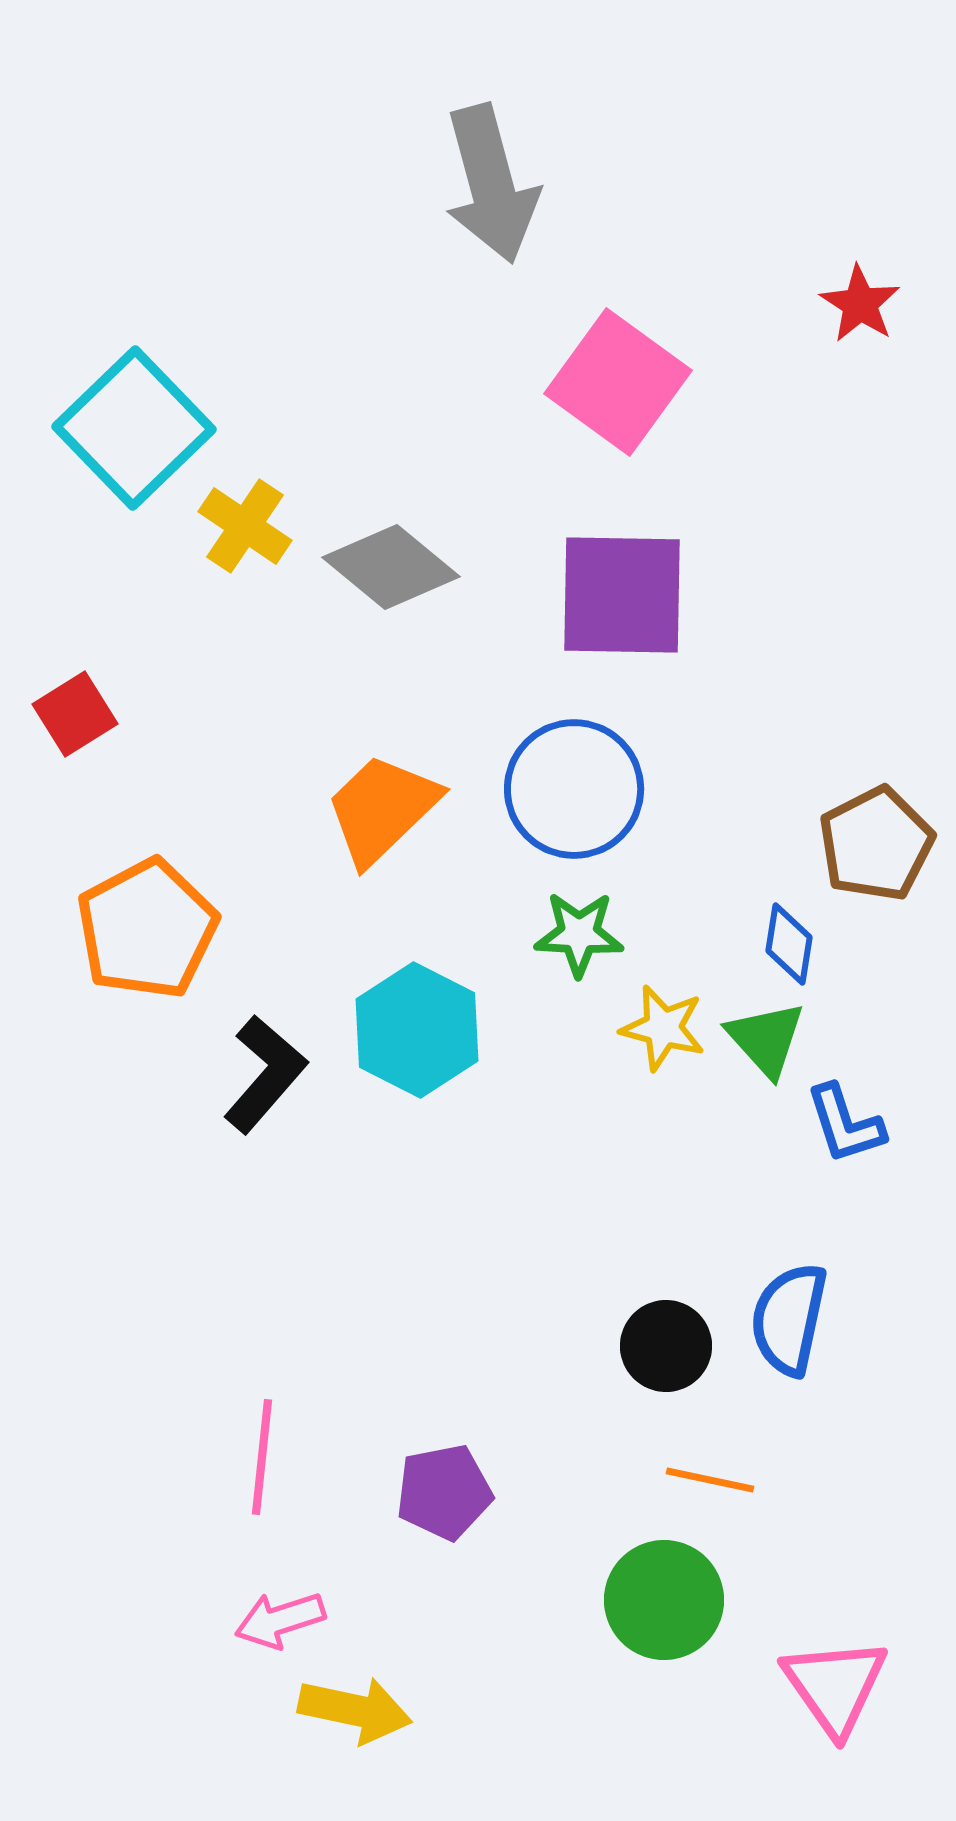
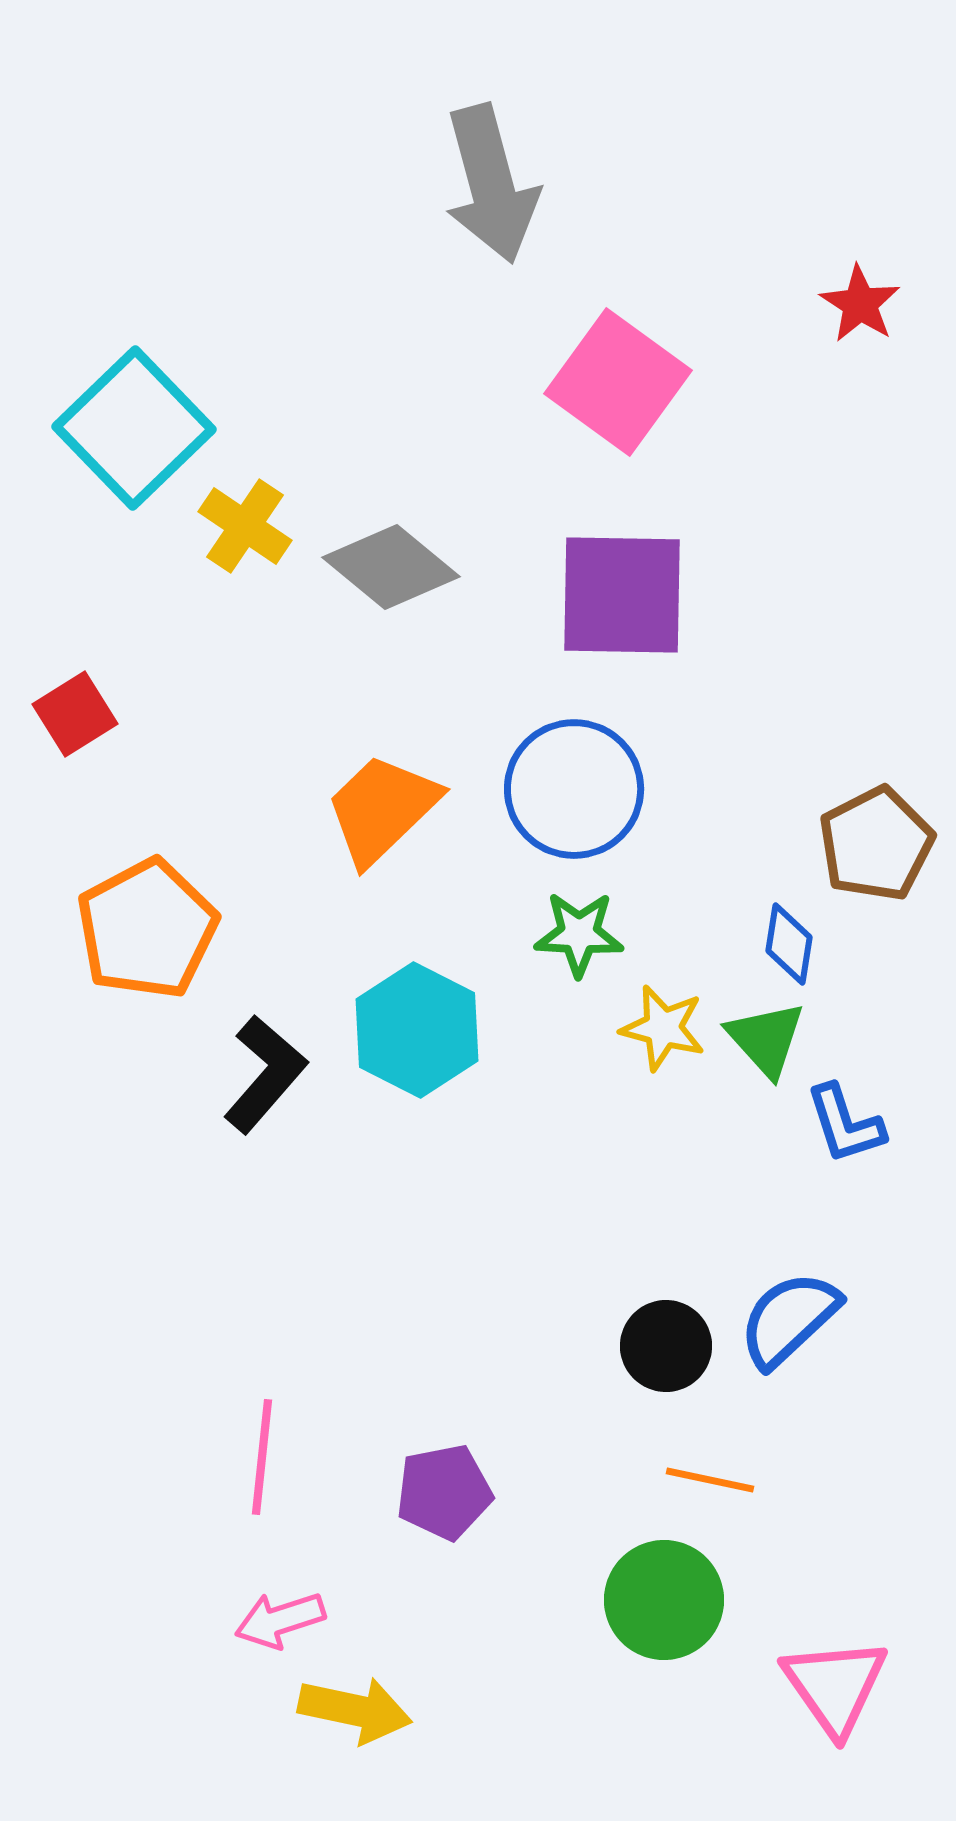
blue semicircle: rotated 35 degrees clockwise
